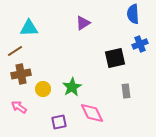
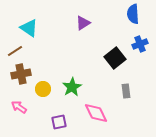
cyan triangle: rotated 36 degrees clockwise
black square: rotated 25 degrees counterclockwise
pink diamond: moved 4 px right
